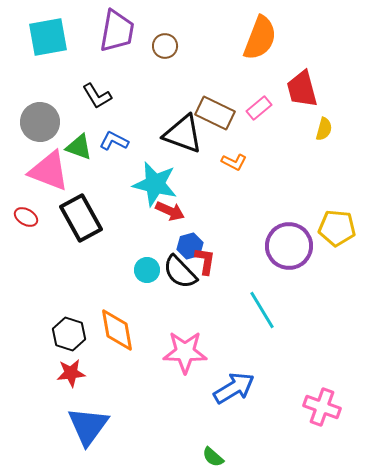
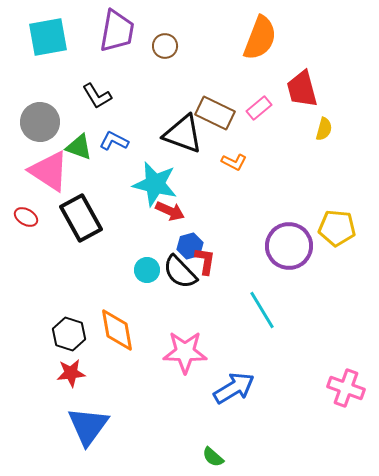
pink triangle: rotated 12 degrees clockwise
pink cross: moved 24 px right, 19 px up
